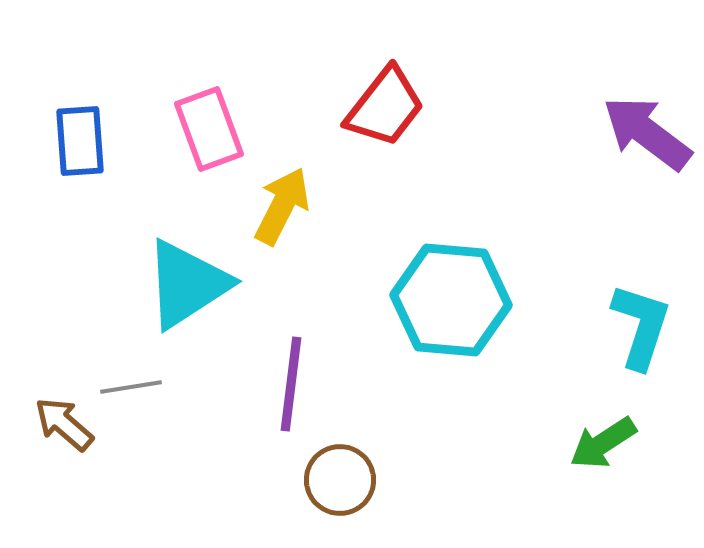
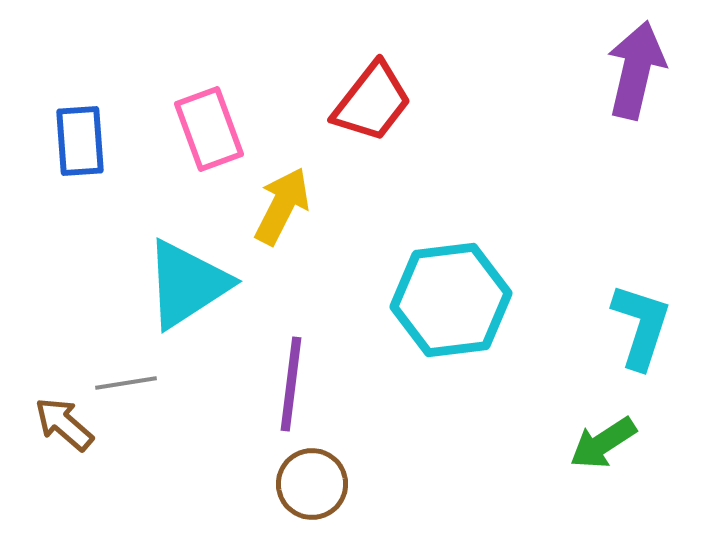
red trapezoid: moved 13 px left, 5 px up
purple arrow: moved 11 px left, 63 px up; rotated 66 degrees clockwise
cyan hexagon: rotated 12 degrees counterclockwise
gray line: moved 5 px left, 4 px up
brown circle: moved 28 px left, 4 px down
